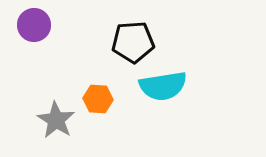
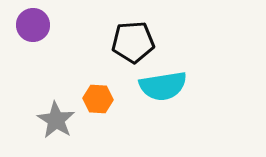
purple circle: moved 1 px left
